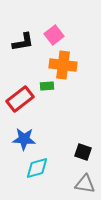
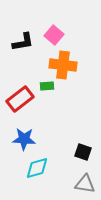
pink square: rotated 12 degrees counterclockwise
